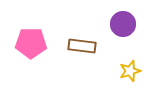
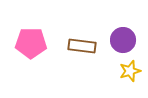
purple circle: moved 16 px down
